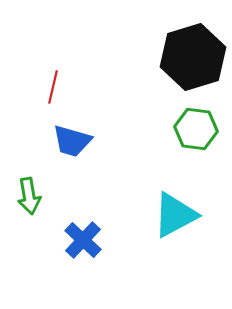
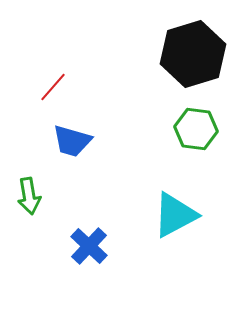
black hexagon: moved 3 px up
red line: rotated 28 degrees clockwise
blue cross: moved 6 px right, 6 px down
